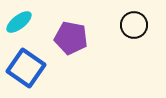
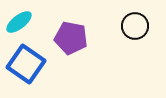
black circle: moved 1 px right, 1 px down
blue square: moved 4 px up
